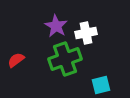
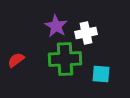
green cross: rotated 16 degrees clockwise
cyan square: moved 11 px up; rotated 18 degrees clockwise
